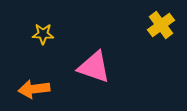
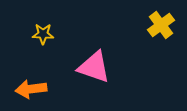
orange arrow: moved 3 px left
